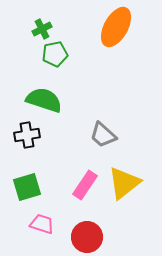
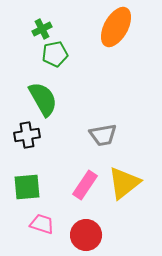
green semicircle: moved 1 px left, 1 px up; rotated 42 degrees clockwise
gray trapezoid: rotated 52 degrees counterclockwise
green square: rotated 12 degrees clockwise
red circle: moved 1 px left, 2 px up
